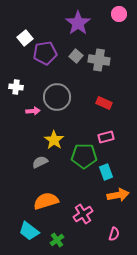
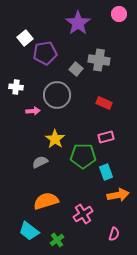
gray square: moved 13 px down
gray circle: moved 2 px up
yellow star: moved 1 px right, 1 px up
green pentagon: moved 1 px left
